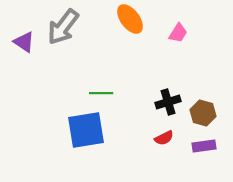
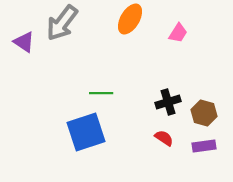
orange ellipse: rotated 68 degrees clockwise
gray arrow: moved 1 px left, 4 px up
brown hexagon: moved 1 px right
blue square: moved 2 px down; rotated 9 degrees counterclockwise
red semicircle: rotated 120 degrees counterclockwise
